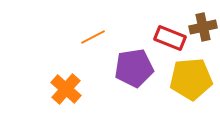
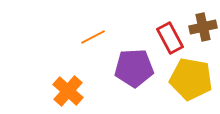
red rectangle: rotated 40 degrees clockwise
purple pentagon: rotated 6 degrees clockwise
yellow pentagon: rotated 15 degrees clockwise
orange cross: moved 2 px right, 2 px down
